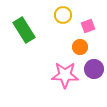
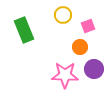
green rectangle: rotated 10 degrees clockwise
